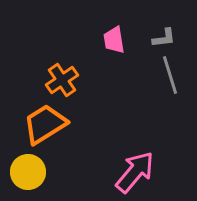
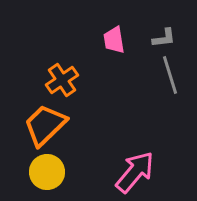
orange trapezoid: moved 1 px down; rotated 12 degrees counterclockwise
yellow circle: moved 19 px right
